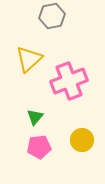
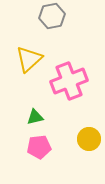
green triangle: rotated 36 degrees clockwise
yellow circle: moved 7 px right, 1 px up
